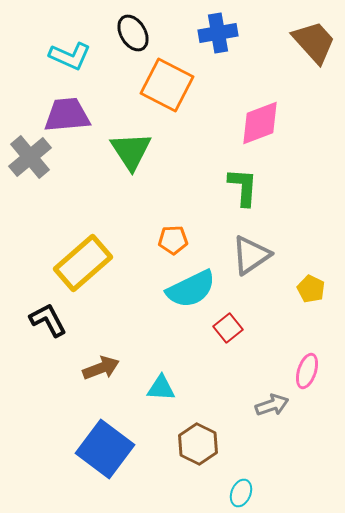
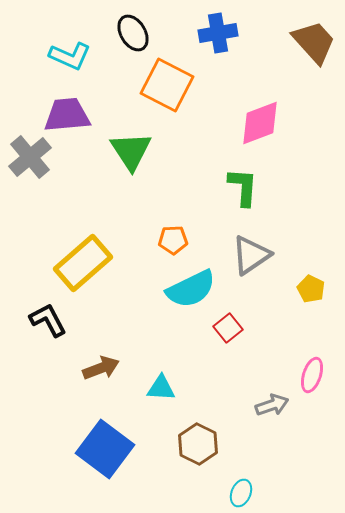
pink ellipse: moved 5 px right, 4 px down
